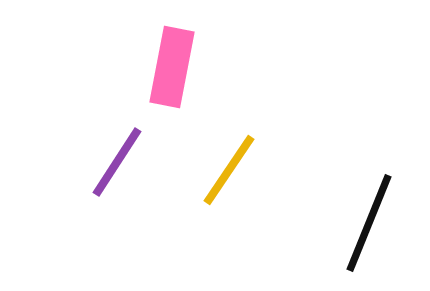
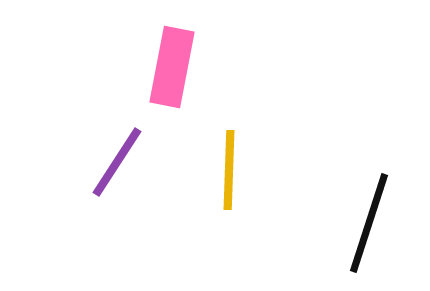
yellow line: rotated 32 degrees counterclockwise
black line: rotated 4 degrees counterclockwise
